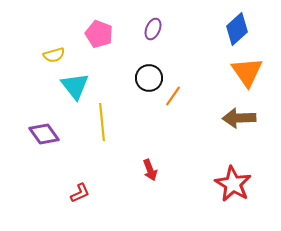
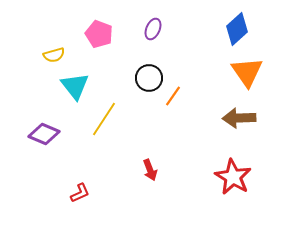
yellow line: moved 2 px right, 3 px up; rotated 39 degrees clockwise
purple diamond: rotated 32 degrees counterclockwise
red star: moved 7 px up
